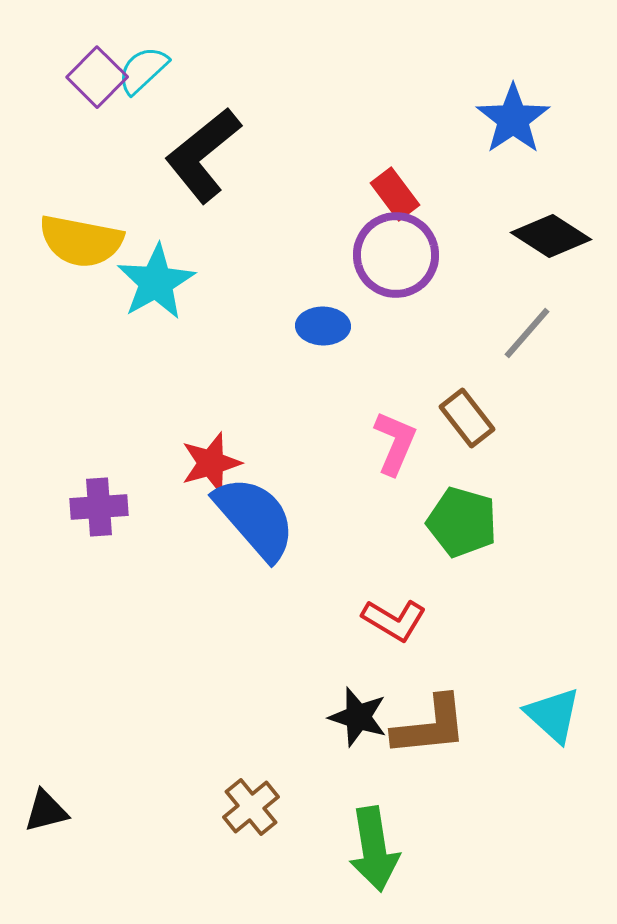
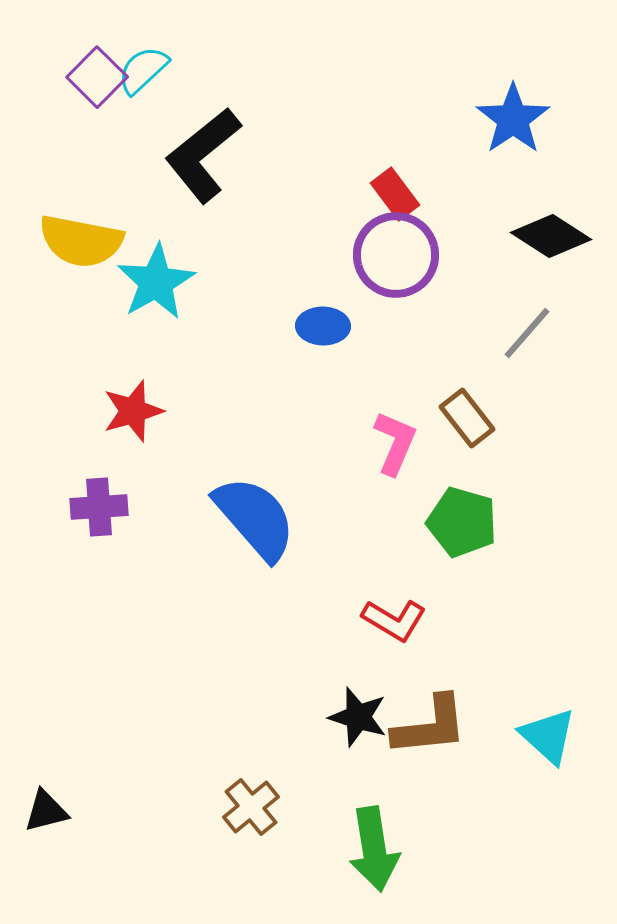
red star: moved 78 px left, 52 px up
cyan triangle: moved 5 px left, 21 px down
